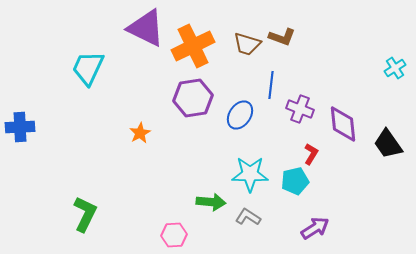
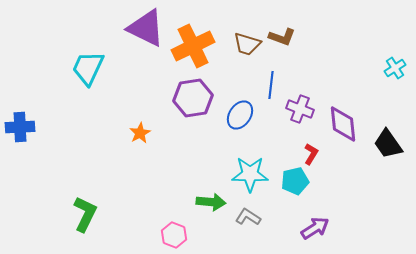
pink hexagon: rotated 25 degrees clockwise
